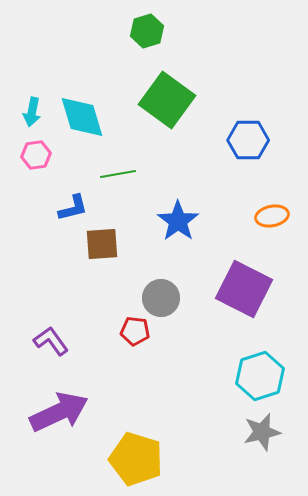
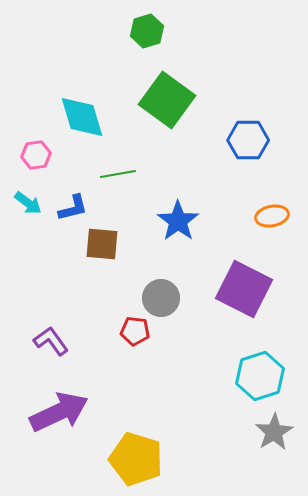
cyan arrow: moved 4 px left, 91 px down; rotated 64 degrees counterclockwise
brown square: rotated 9 degrees clockwise
gray star: moved 12 px right; rotated 18 degrees counterclockwise
